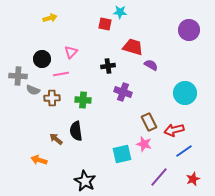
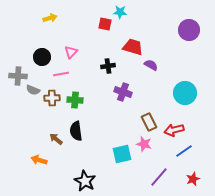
black circle: moved 2 px up
green cross: moved 8 px left
